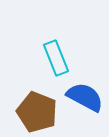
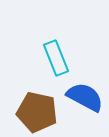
brown pentagon: rotated 9 degrees counterclockwise
